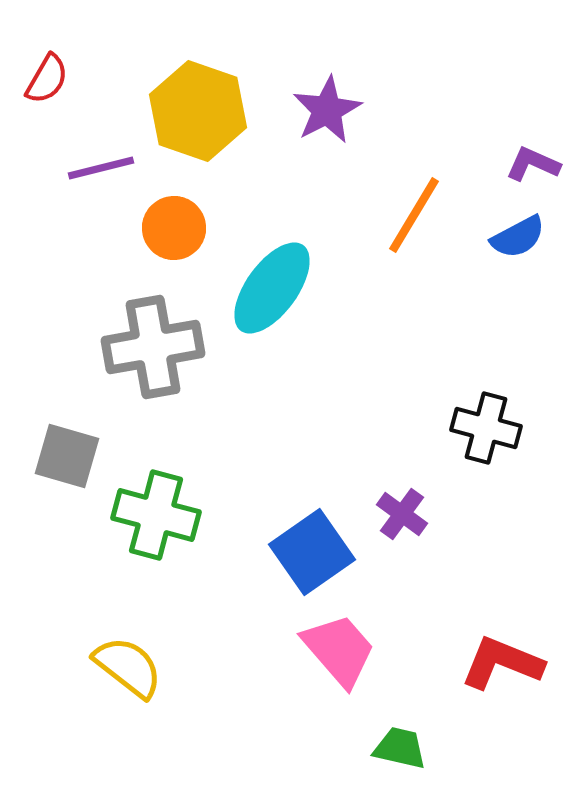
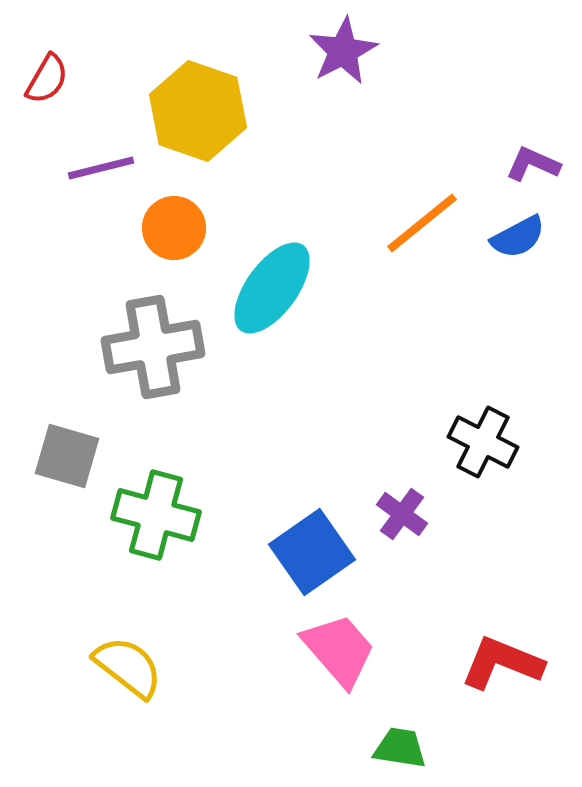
purple star: moved 16 px right, 59 px up
orange line: moved 8 px right, 8 px down; rotated 20 degrees clockwise
black cross: moved 3 px left, 14 px down; rotated 12 degrees clockwise
green trapezoid: rotated 4 degrees counterclockwise
